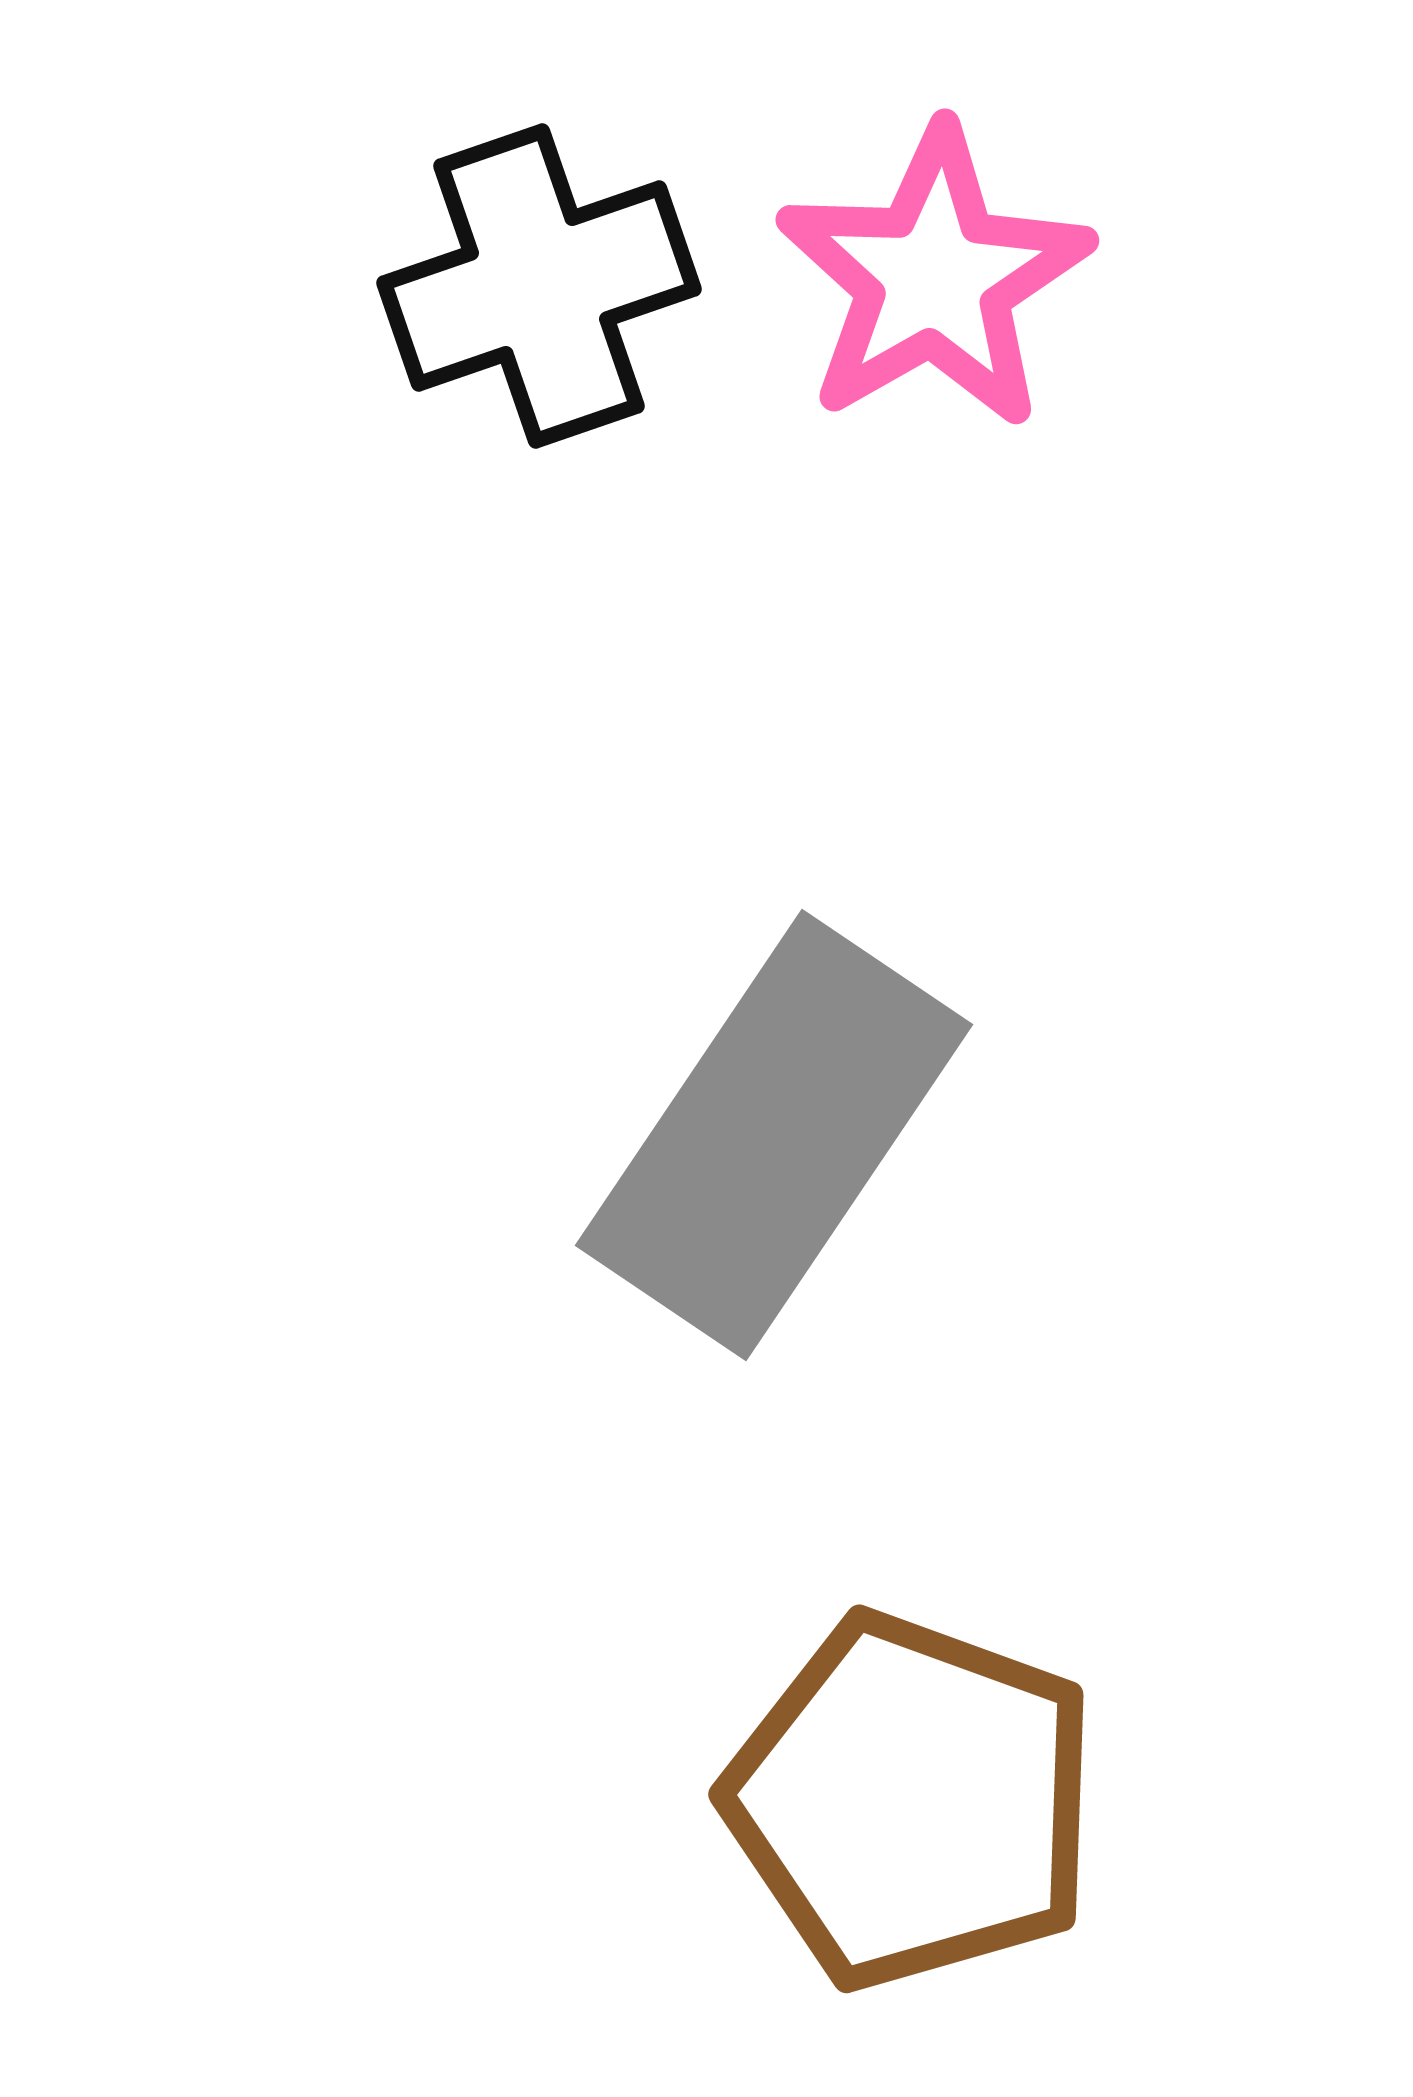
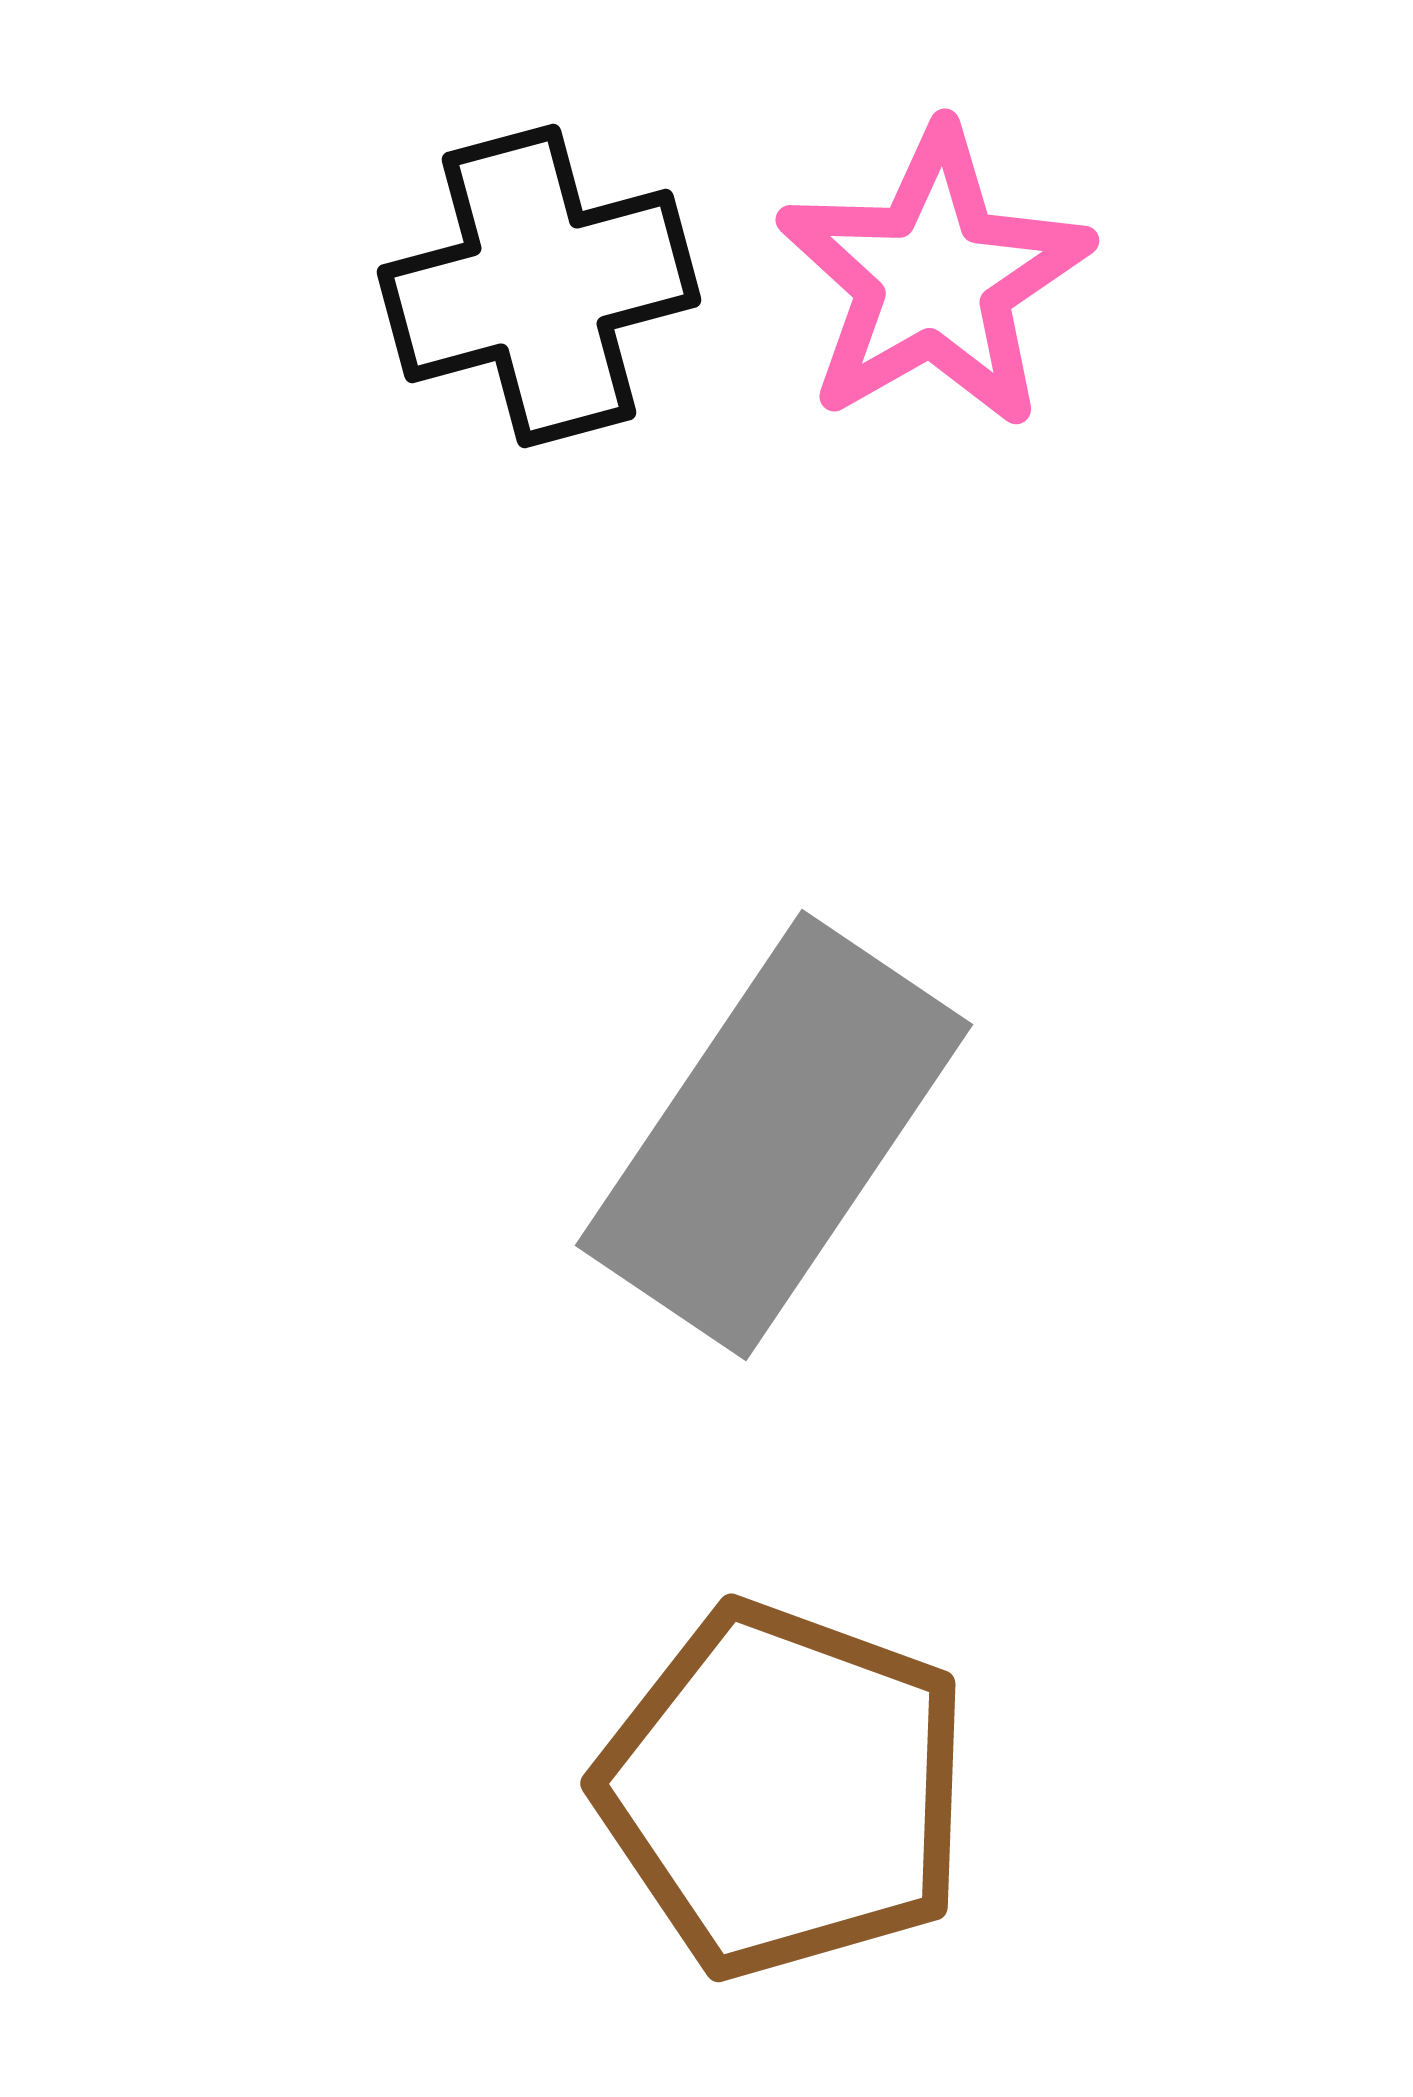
black cross: rotated 4 degrees clockwise
brown pentagon: moved 128 px left, 11 px up
